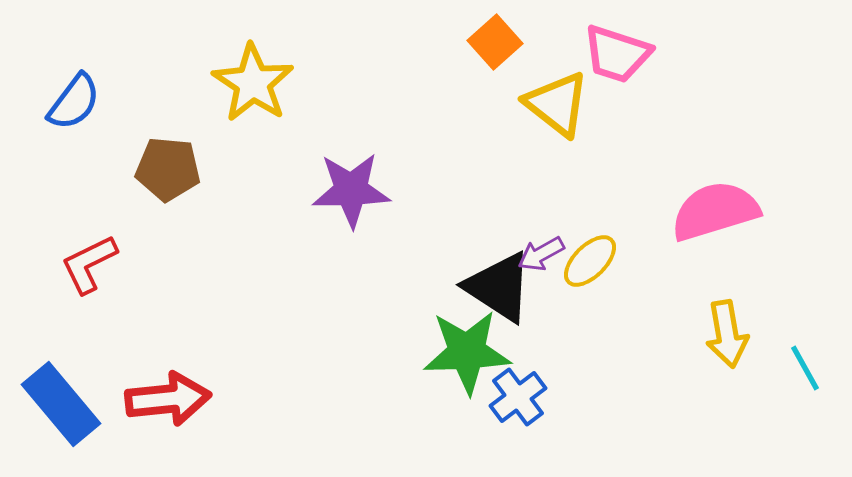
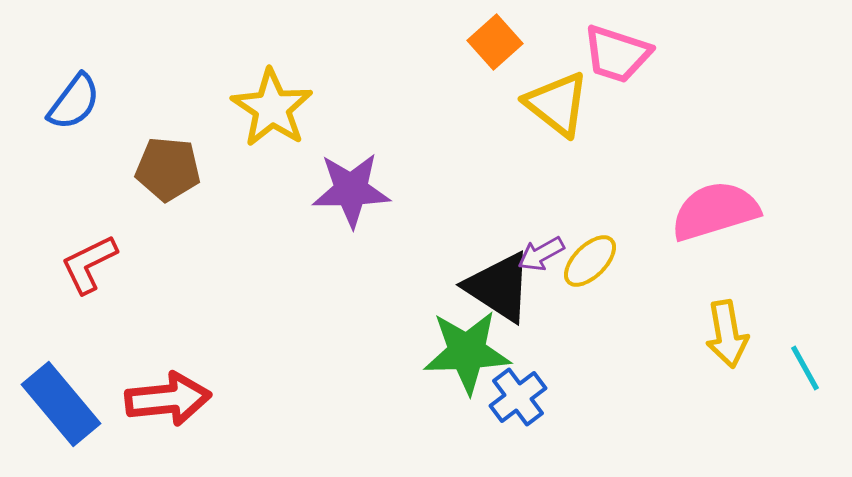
yellow star: moved 19 px right, 25 px down
